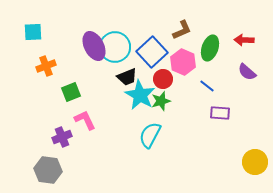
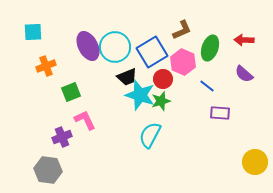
purple ellipse: moved 6 px left
blue square: rotated 12 degrees clockwise
purple semicircle: moved 3 px left, 2 px down
cyan star: rotated 12 degrees counterclockwise
